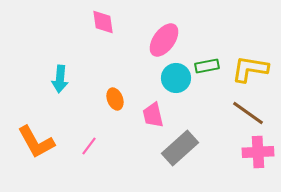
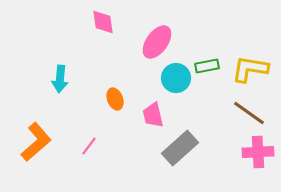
pink ellipse: moved 7 px left, 2 px down
brown line: moved 1 px right
orange L-shape: rotated 102 degrees counterclockwise
